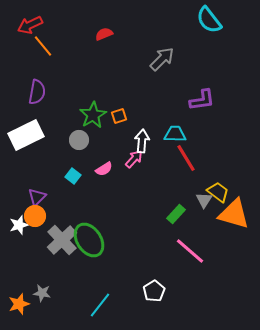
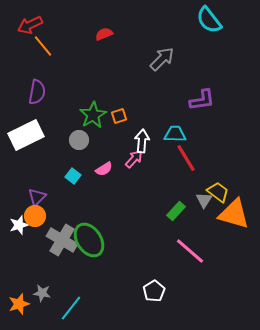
green rectangle: moved 3 px up
gray cross: rotated 16 degrees counterclockwise
cyan line: moved 29 px left, 3 px down
